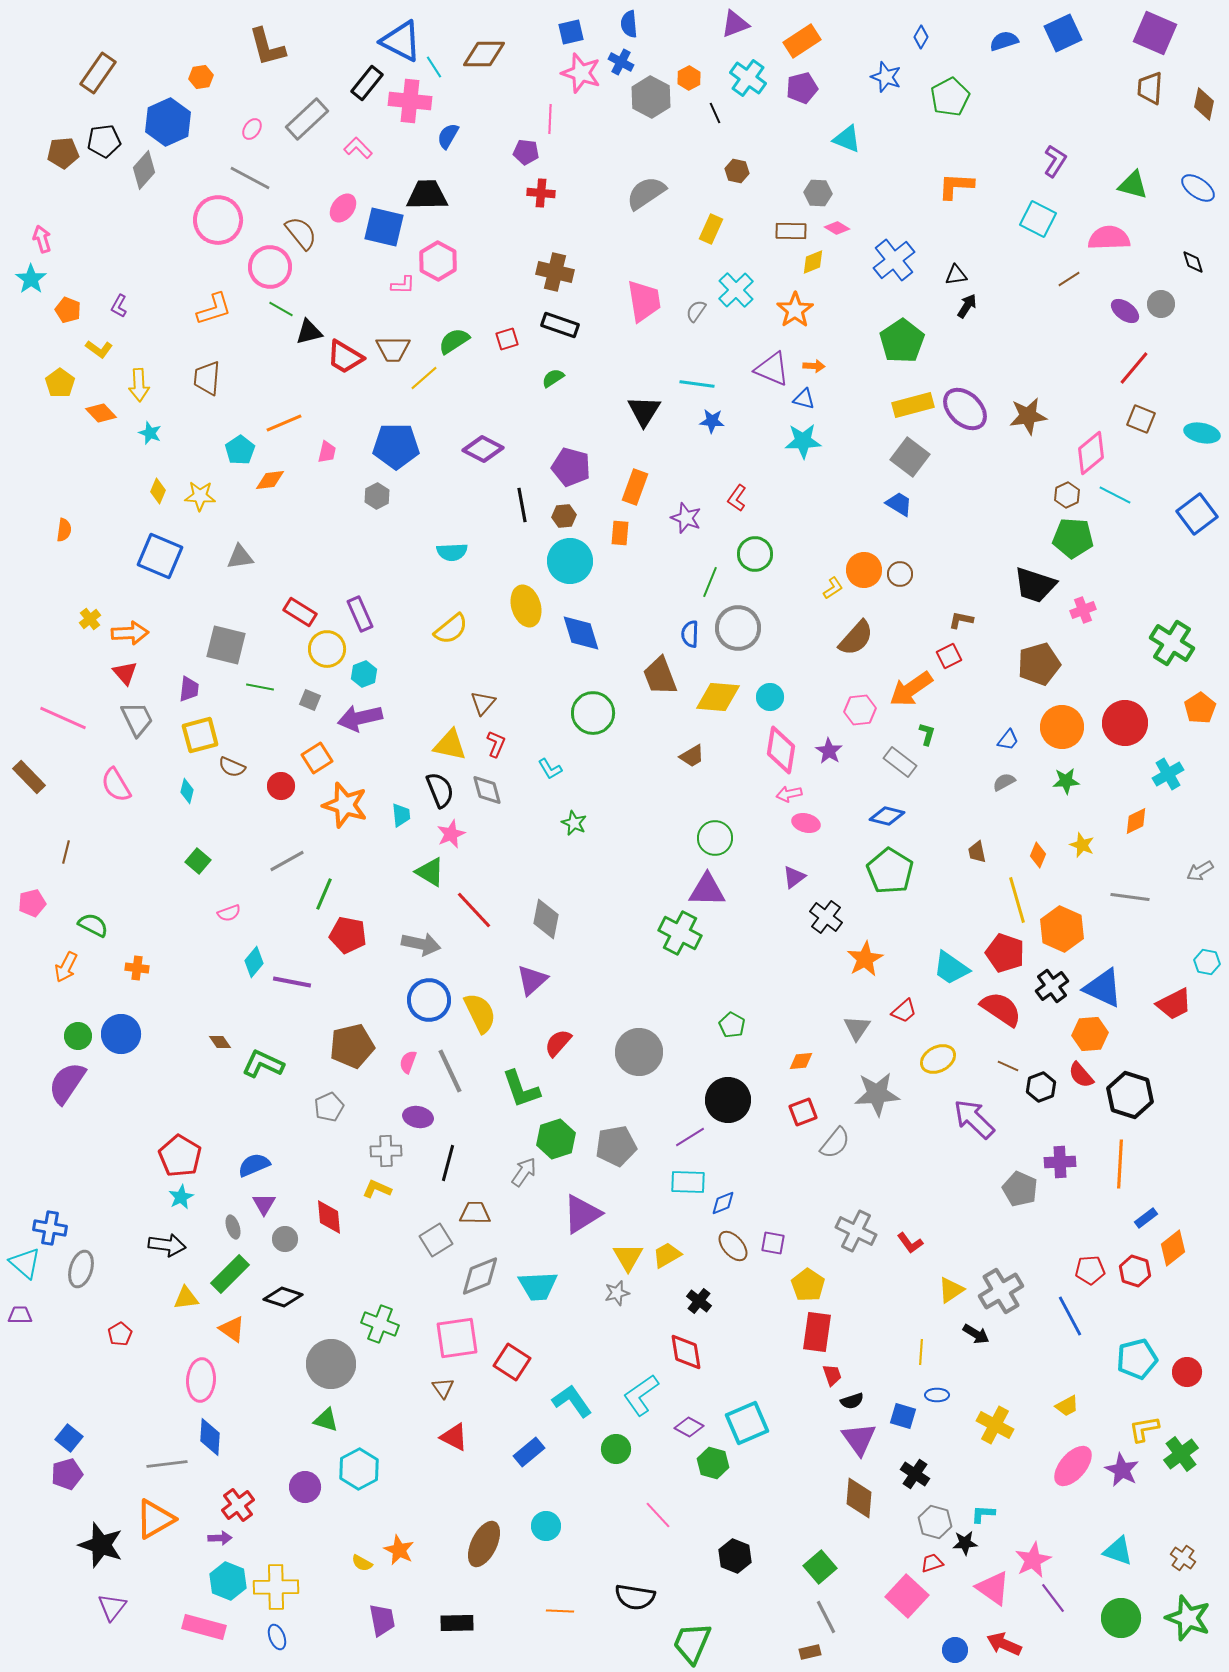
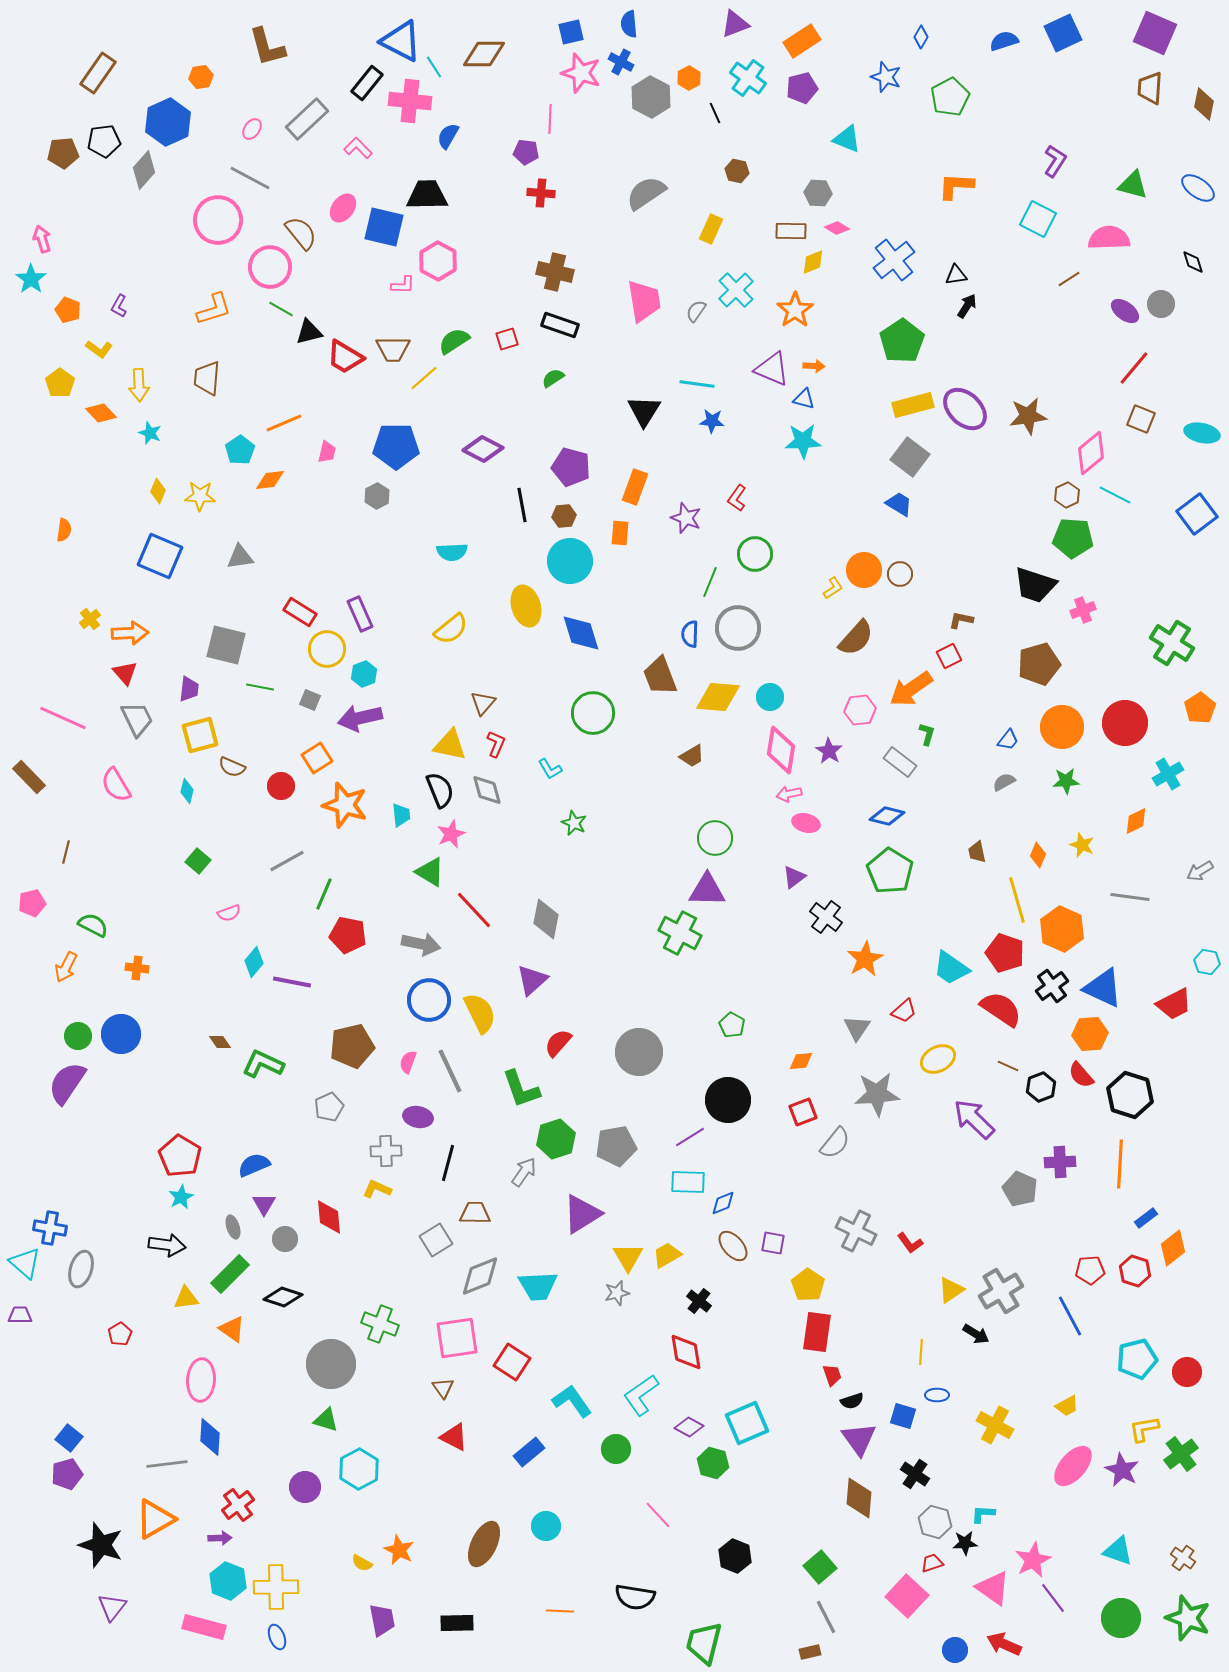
green trapezoid at (692, 1643): moved 12 px right; rotated 9 degrees counterclockwise
